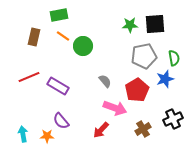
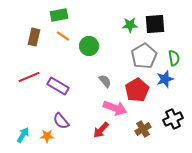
green circle: moved 6 px right
gray pentagon: rotated 20 degrees counterclockwise
cyan arrow: moved 1 px down; rotated 42 degrees clockwise
